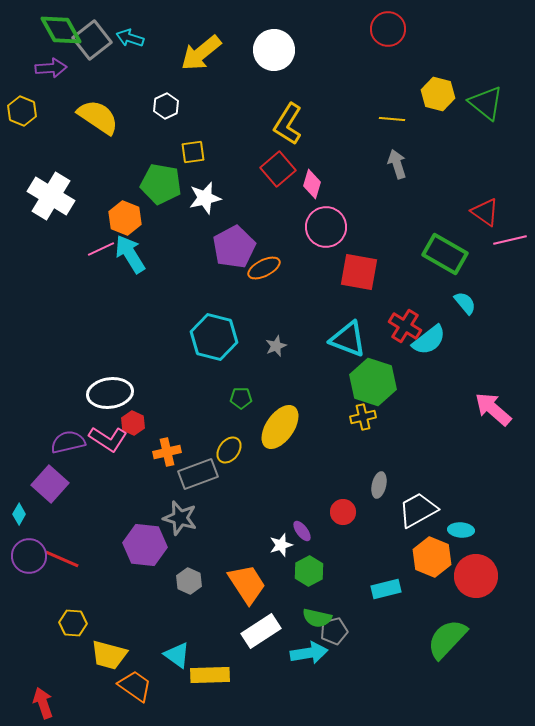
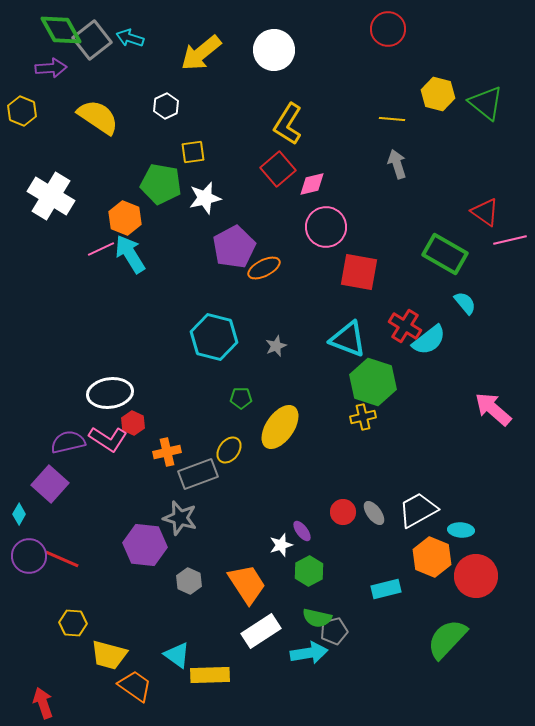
pink diamond at (312, 184): rotated 60 degrees clockwise
gray ellipse at (379, 485): moved 5 px left, 28 px down; rotated 50 degrees counterclockwise
